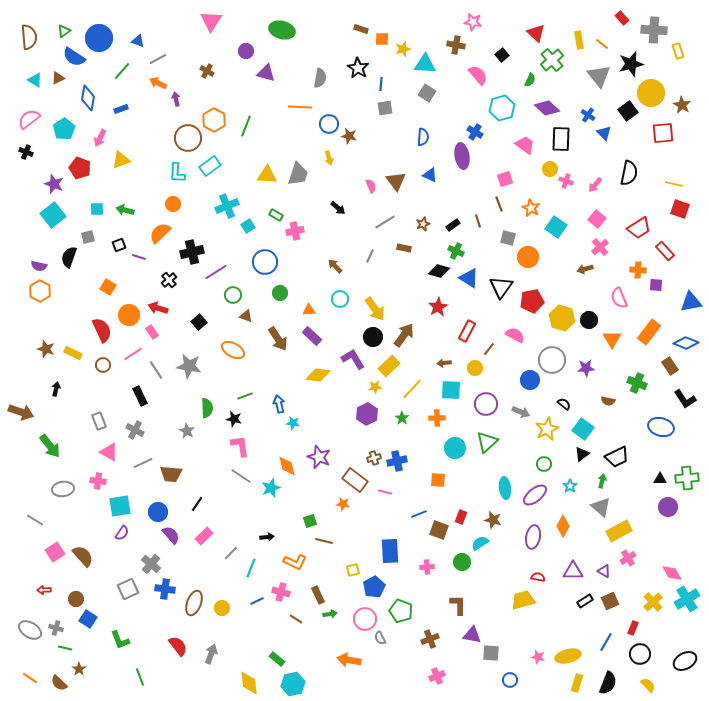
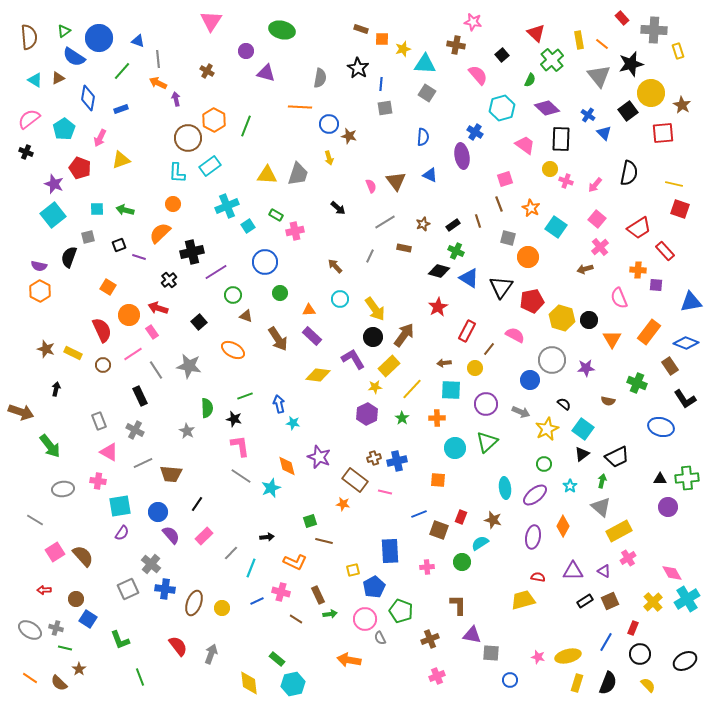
gray line at (158, 59): rotated 66 degrees counterclockwise
